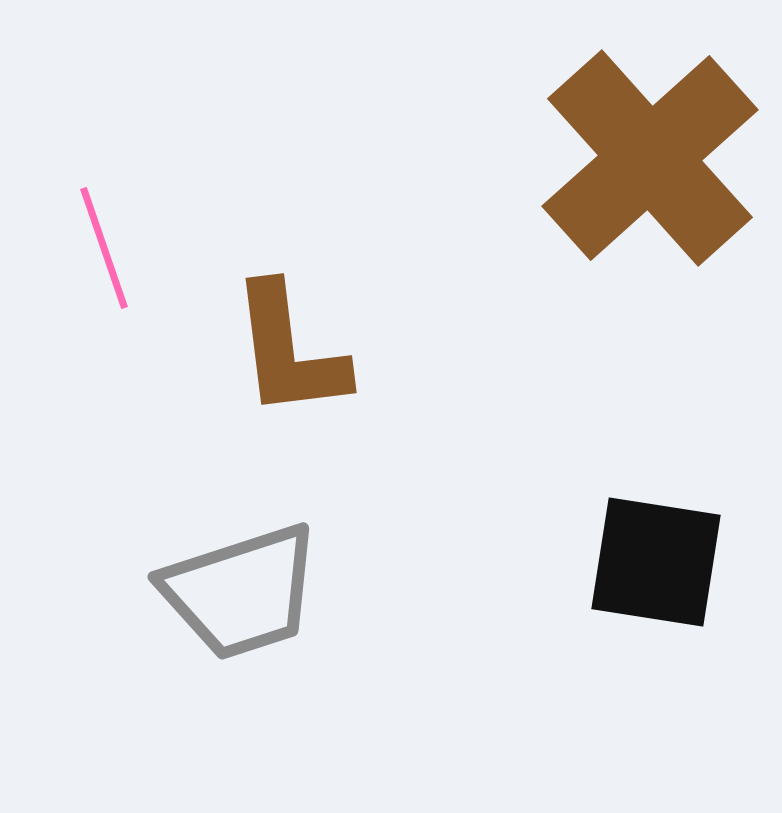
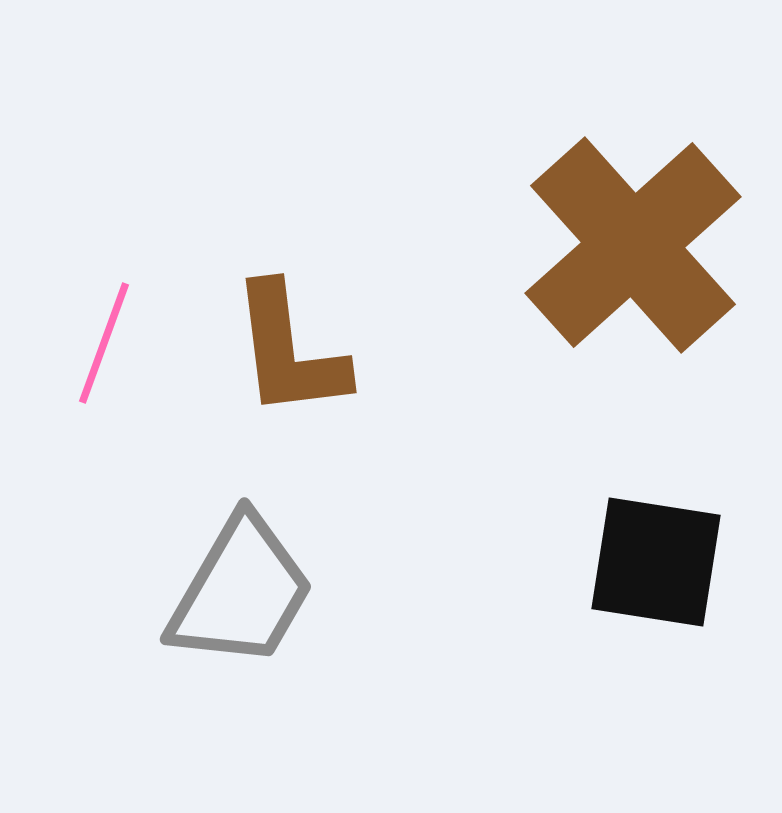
brown cross: moved 17 px left, 87 px down
pink line: moved 95 px down; rotated 39 degrees clockwise
gray trapezoid: rotated 42 degrees counterclockwise
